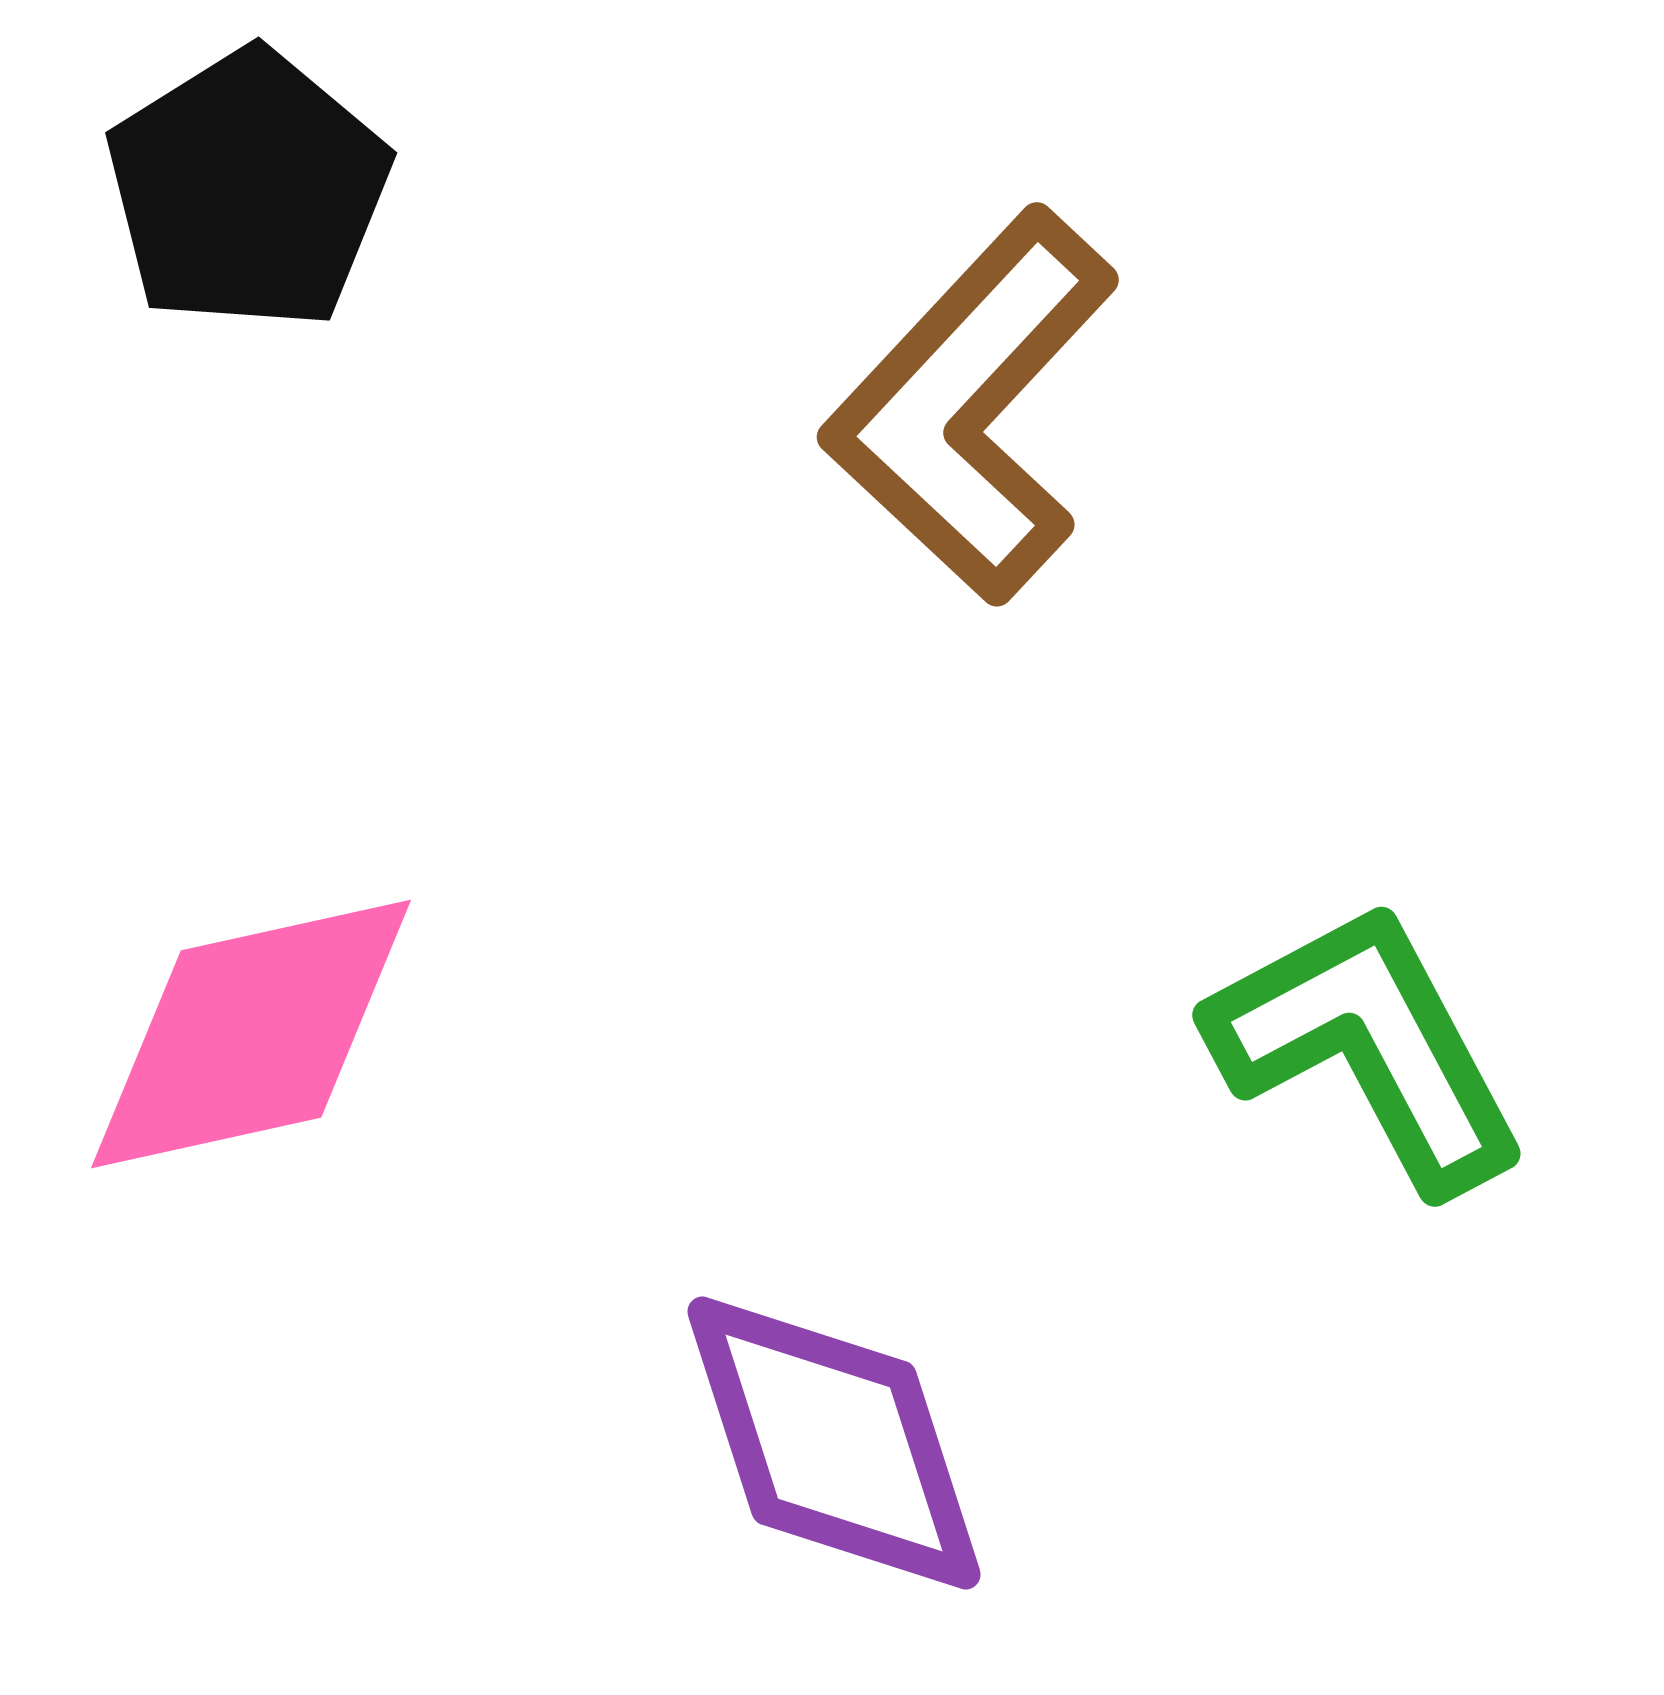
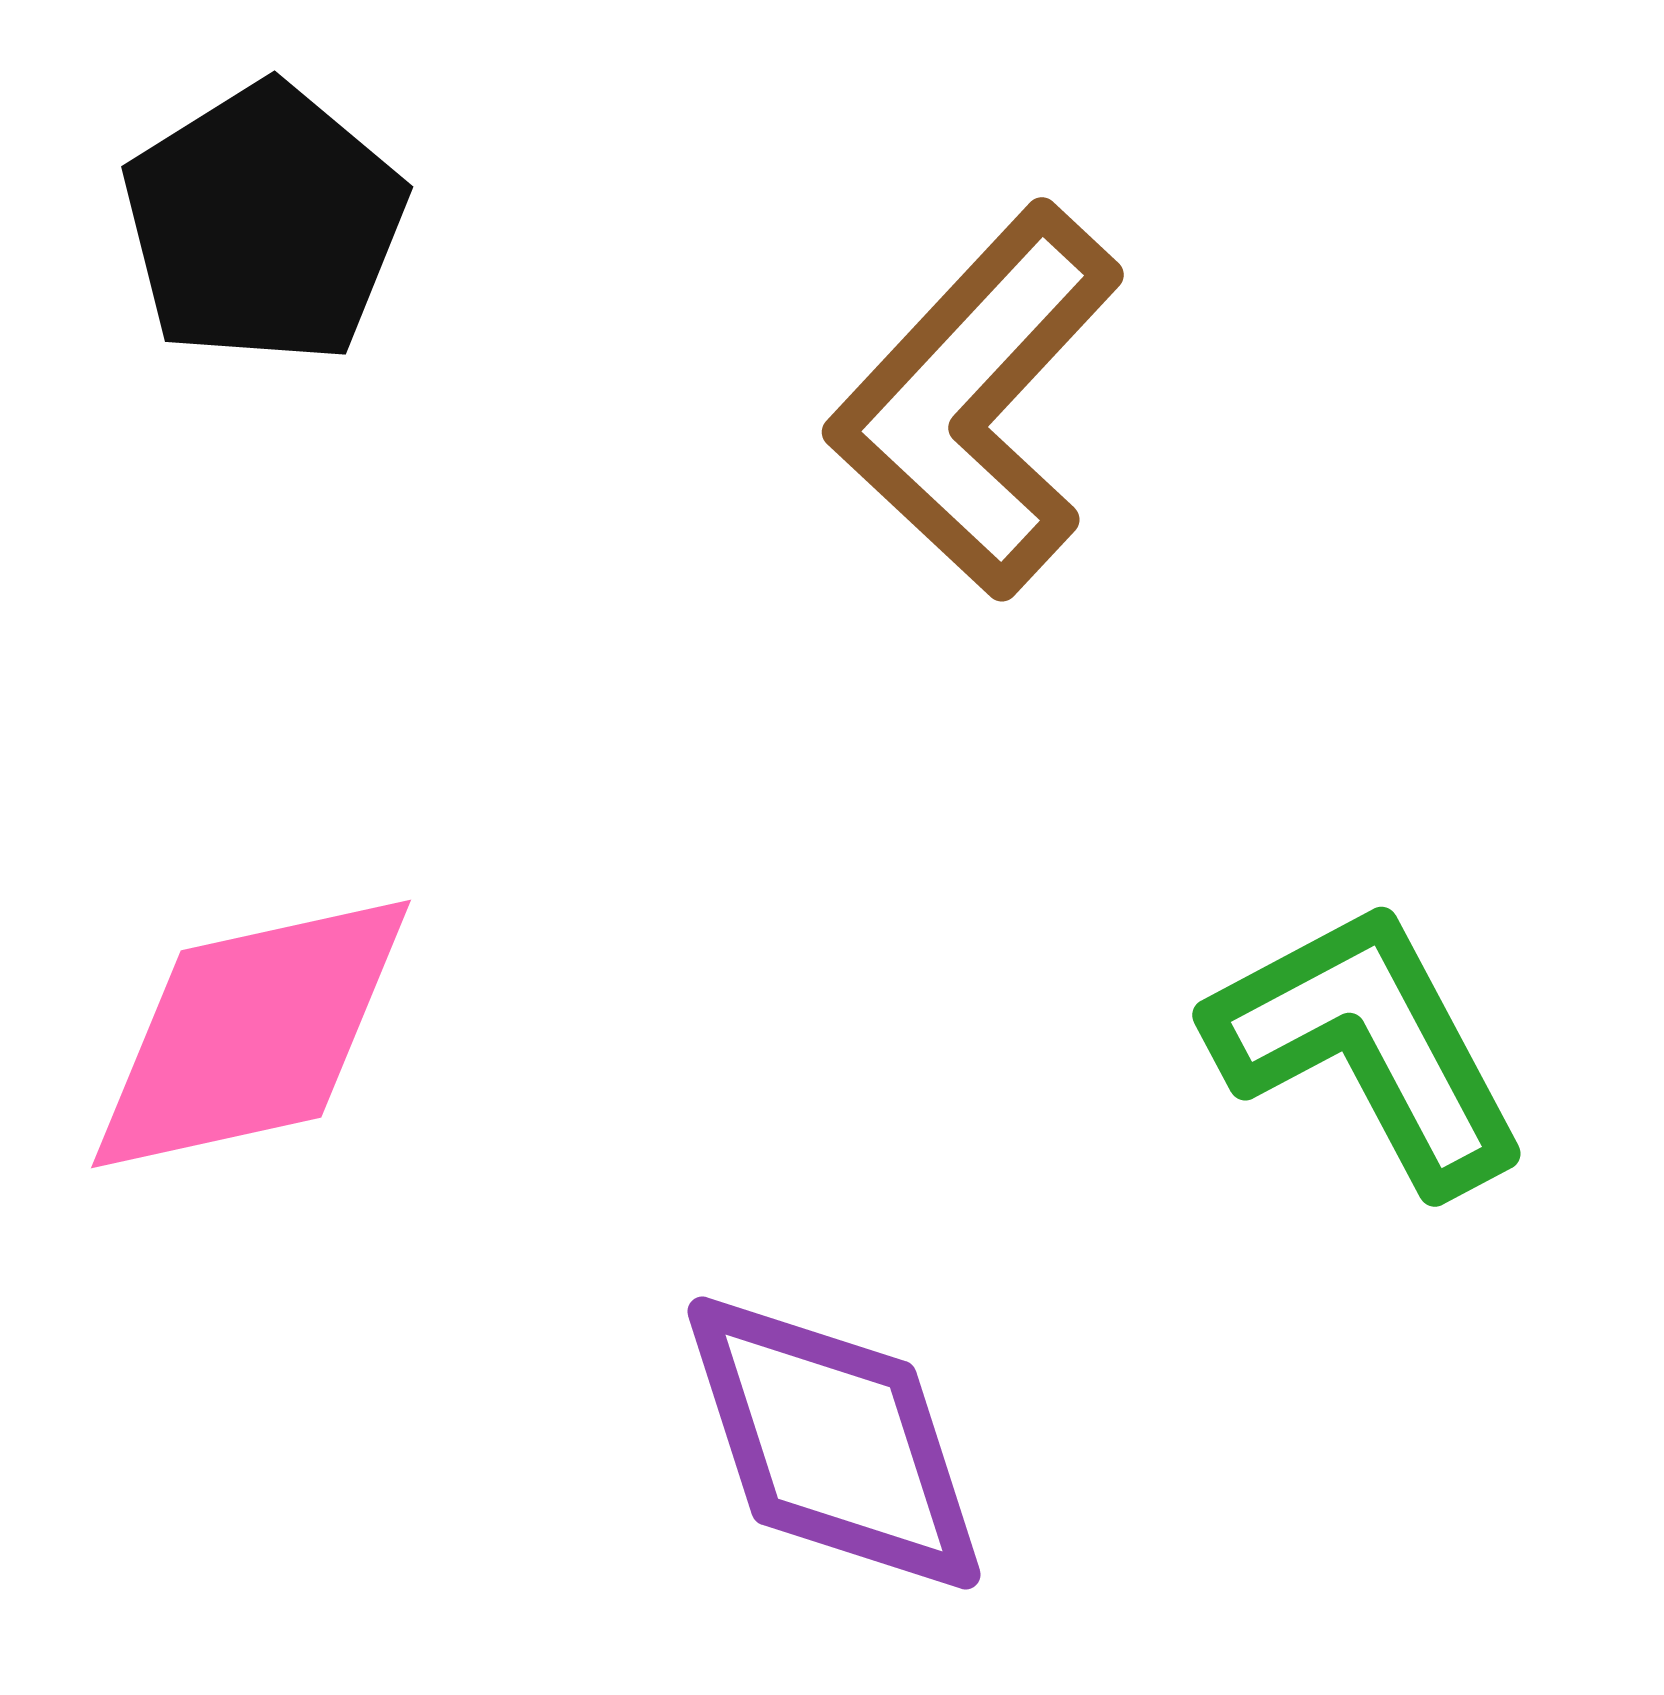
black pentagon: moved 16 px right, 34 px down
brown L-shape: moved 5 px right, 5 px up
